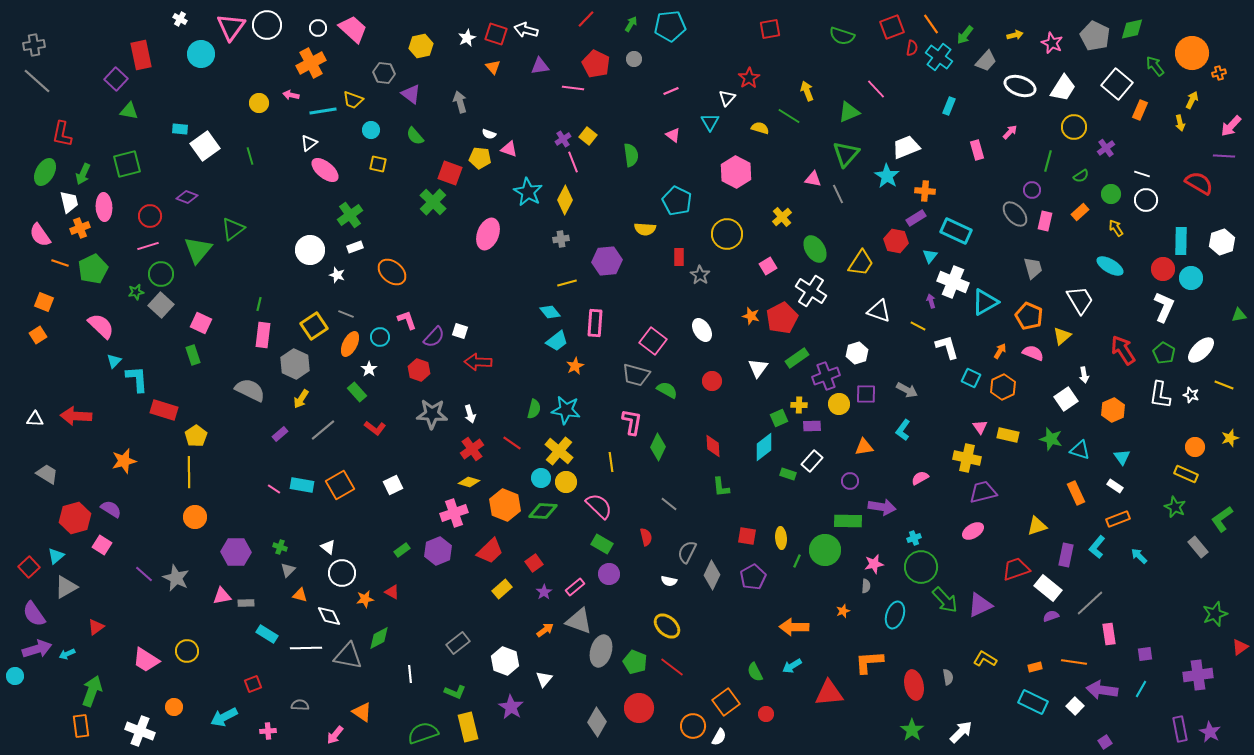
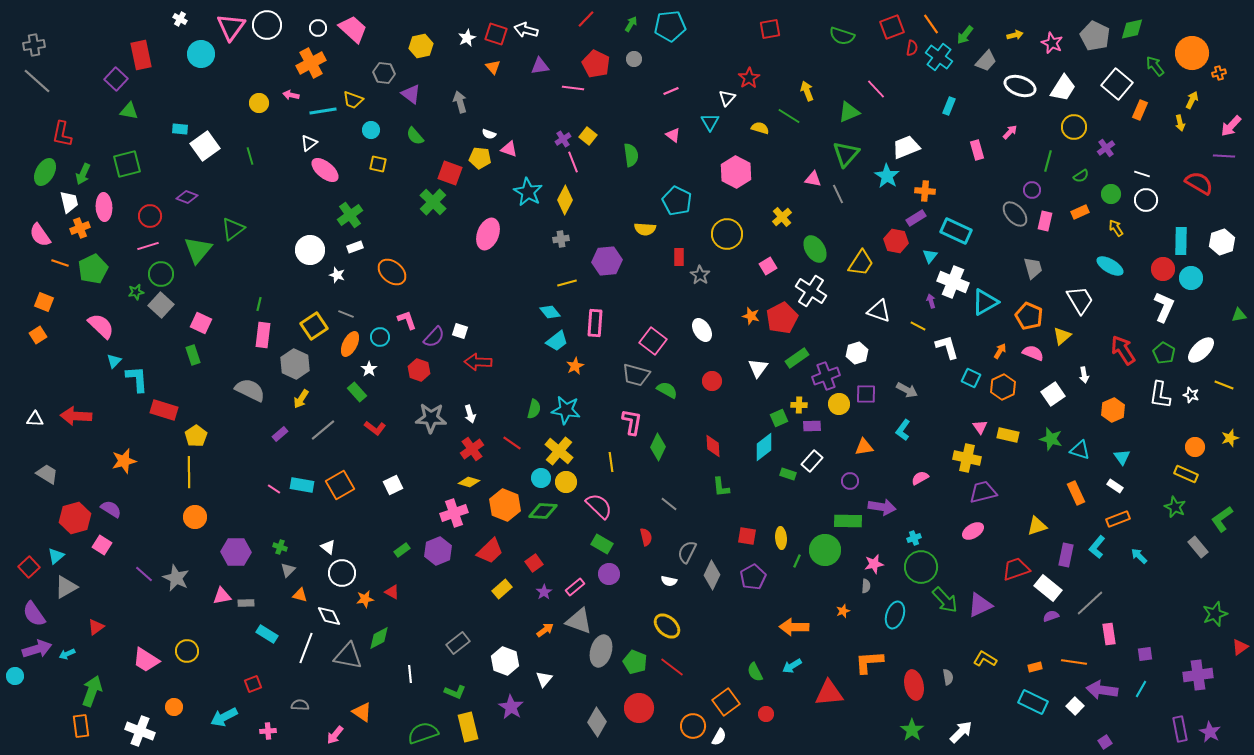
orange rectangle at (1080, 212): rotated 18 degrees clockwise
white square at (1066, 399): moved 13 px left, 5 px up
gray star at (432, 414): moved 1 px left, 4 px down
white line at (306, 648): rotated 68 degrees counterclockwise
